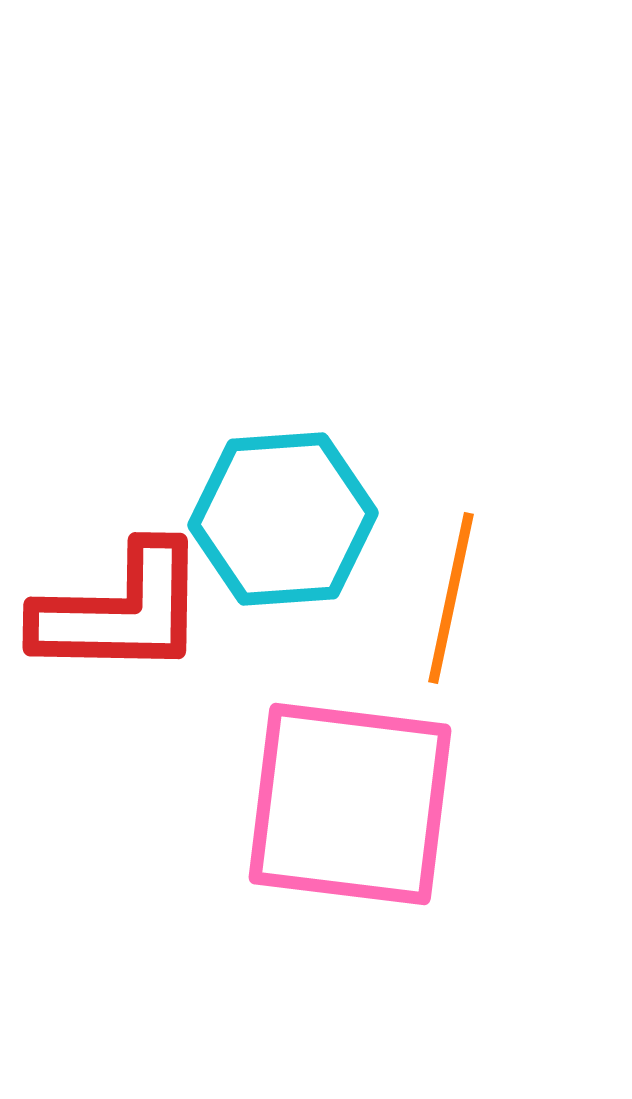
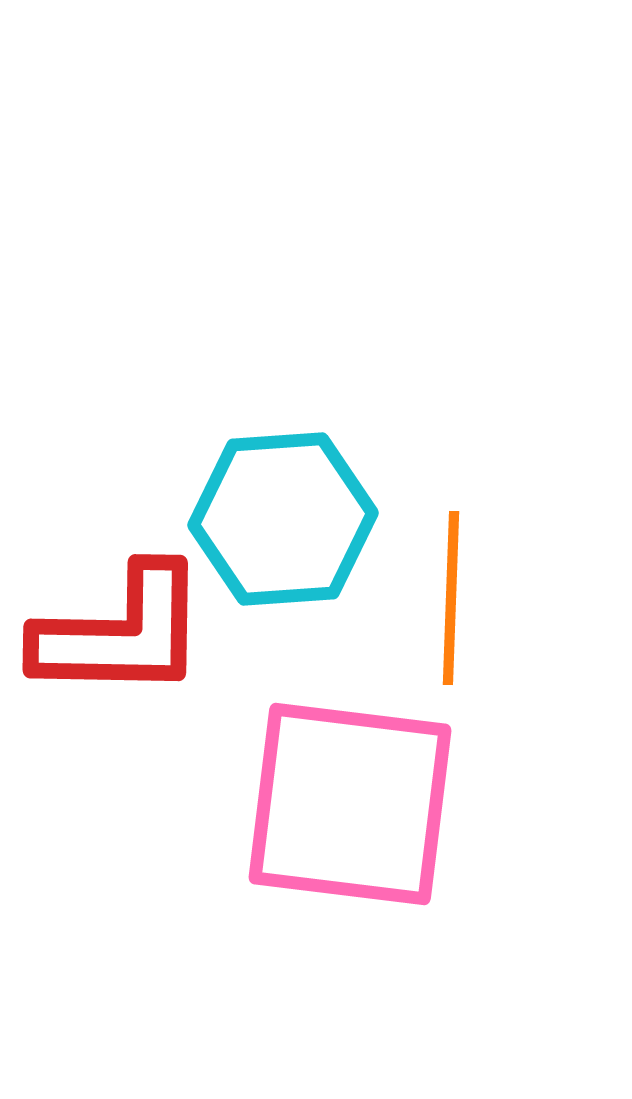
orange line: rotated 10 degrees counterclockwise
red L-shape: moved 22 px down
